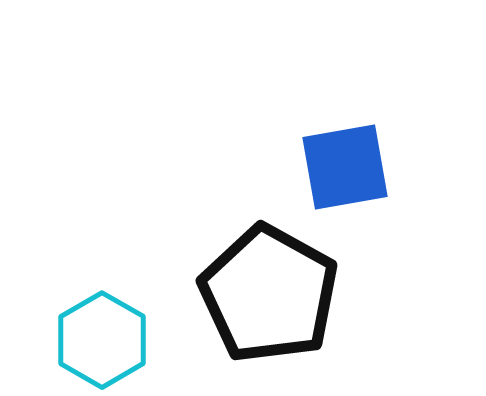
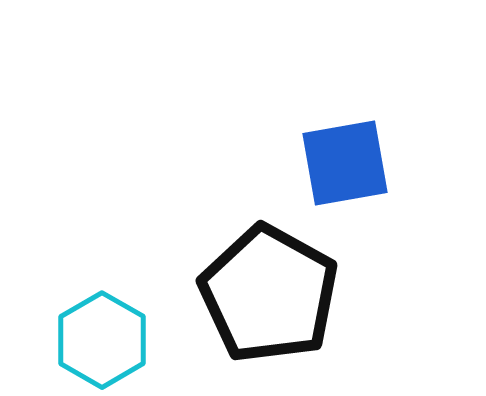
blue square: moved 4 px up
